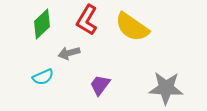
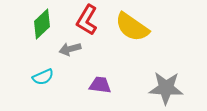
gray arrow: moved 1 px right, 4 px up
purple trapezoid: rotated 60 degrees clockwise
